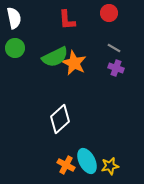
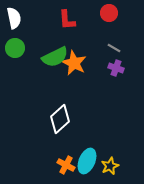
cyan ellipse: rotated 50 degrees clockwise
yellow star: rotated 12 degrees counterclockwise
